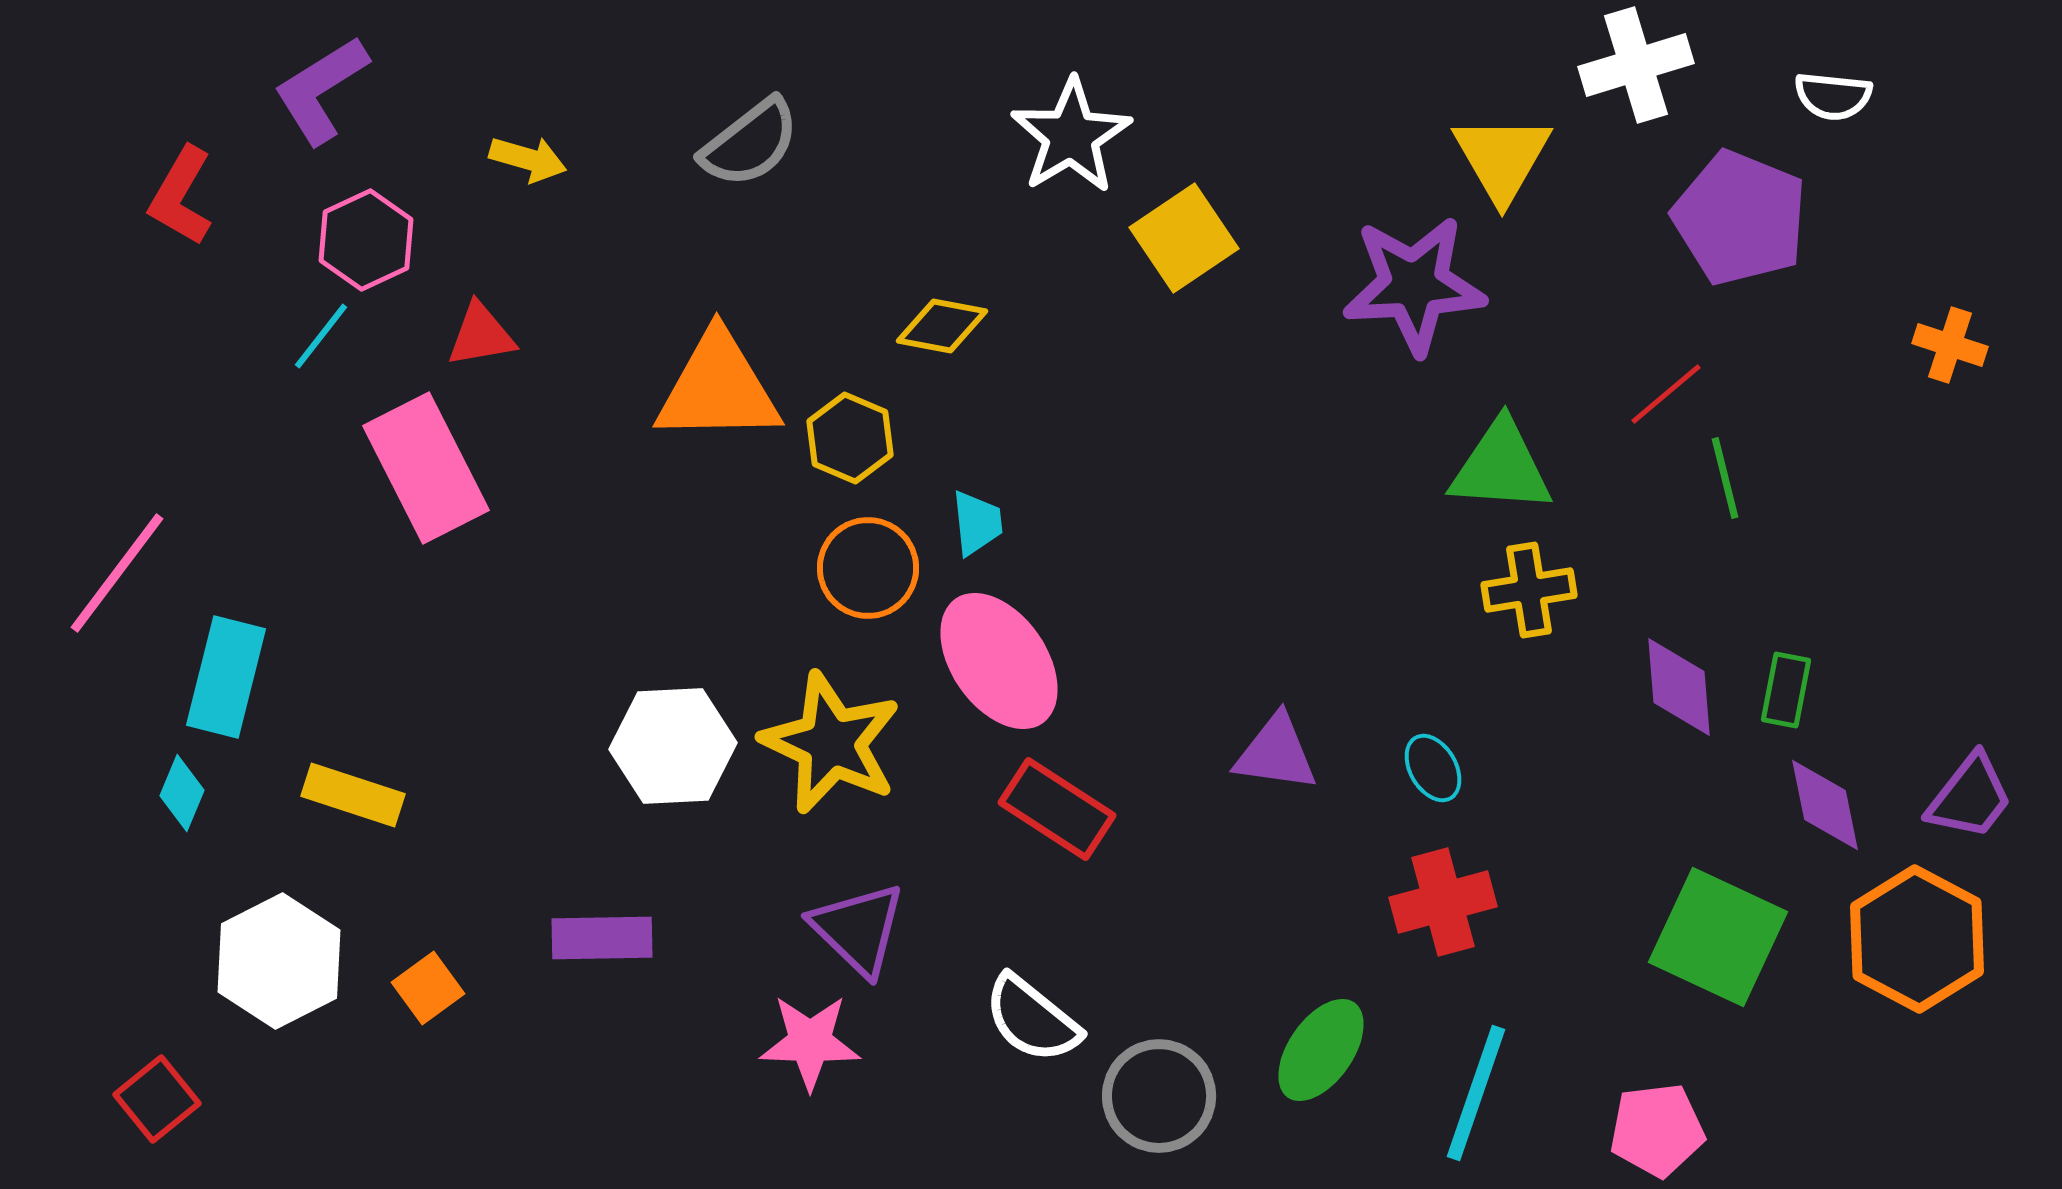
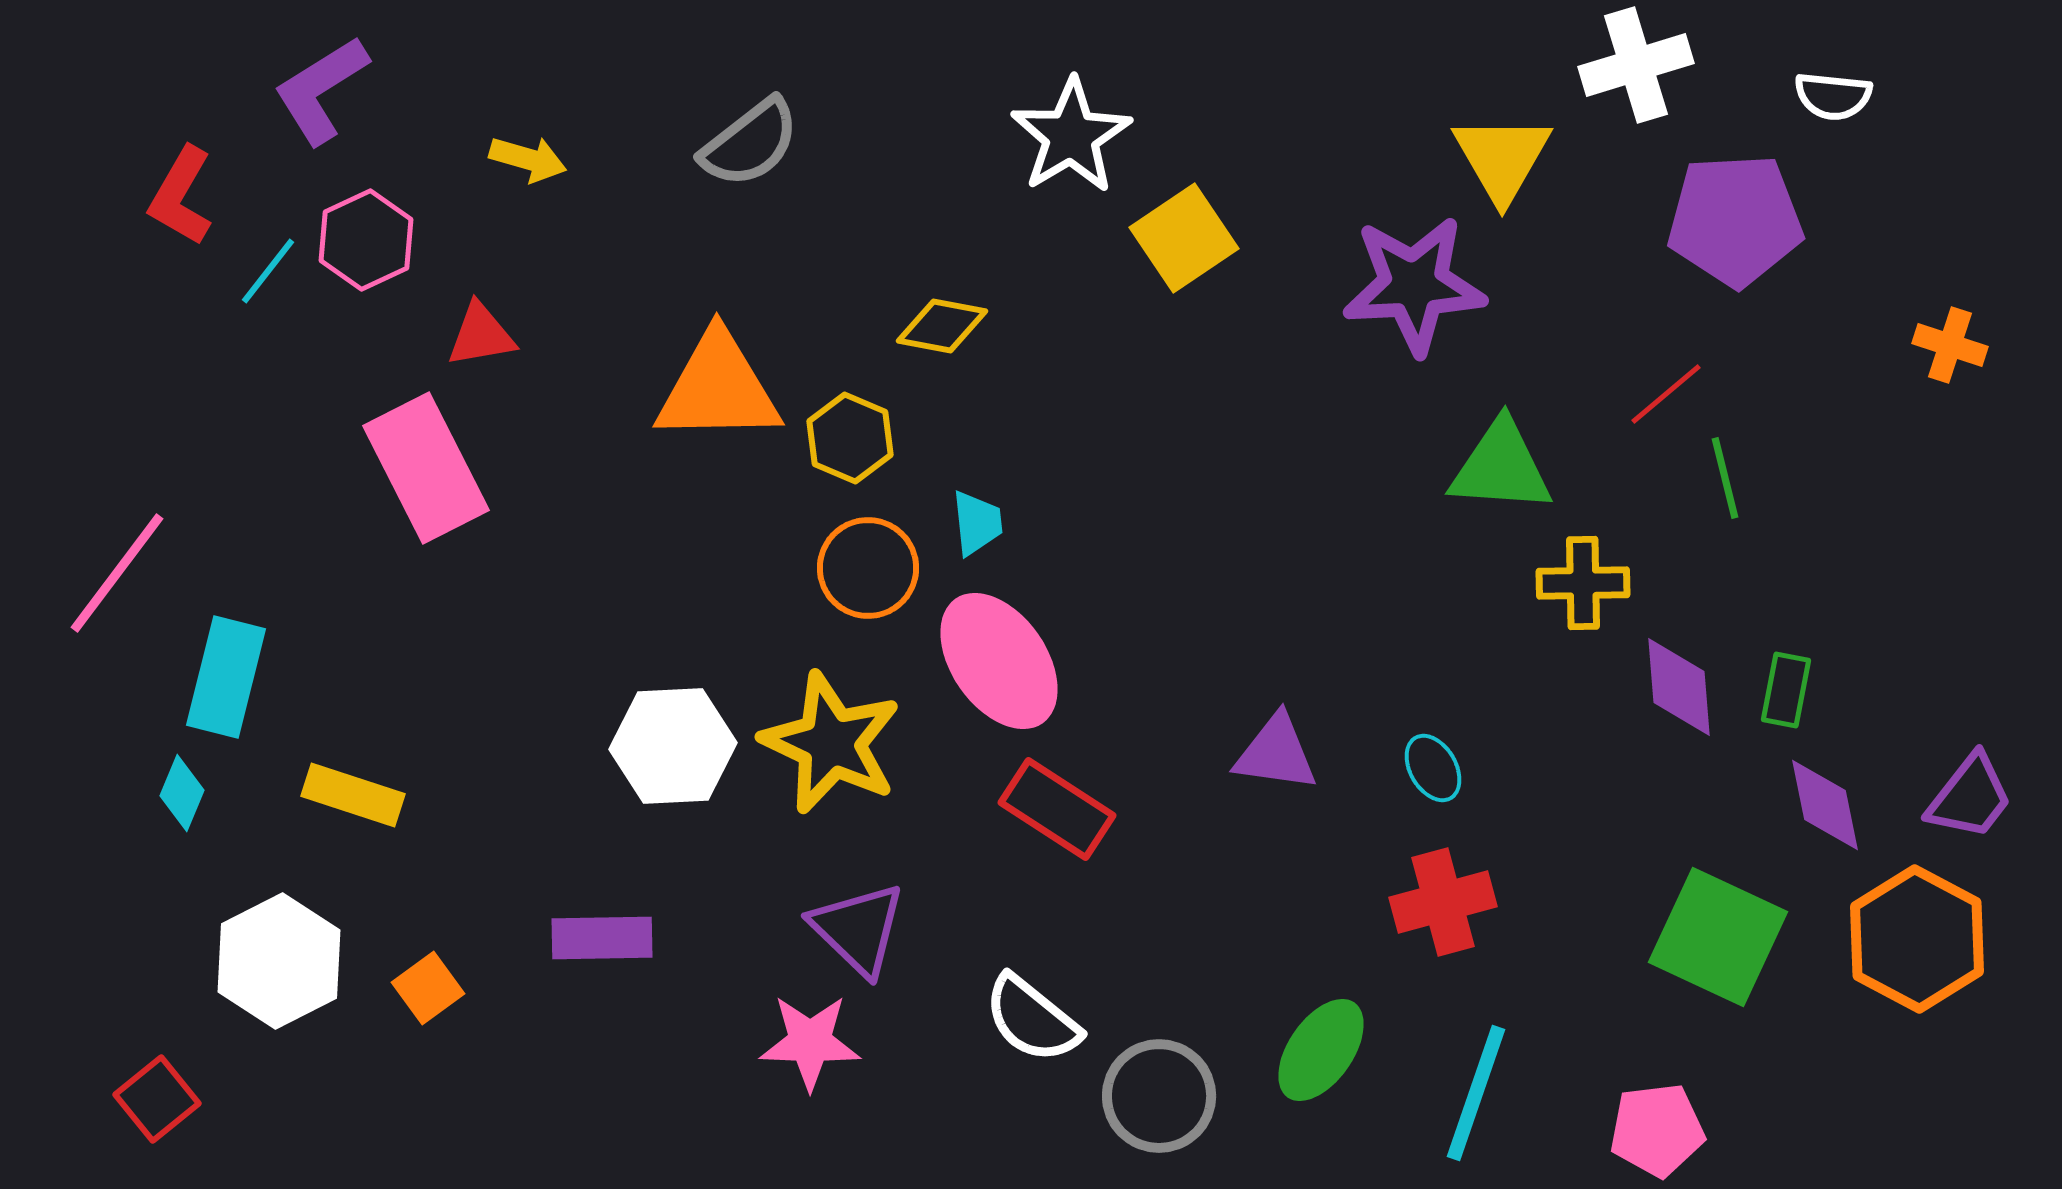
purple pentagon at (1740, 218): moved 5 px left, 2 px down; rotated 25 degrees counterclockwise
cyan line at (321, 336): moved 53 px left, 65 px up
yellow cross at (1529, 590): moved 54 px right, 7 px up; rotated 8 degrees clockwise
